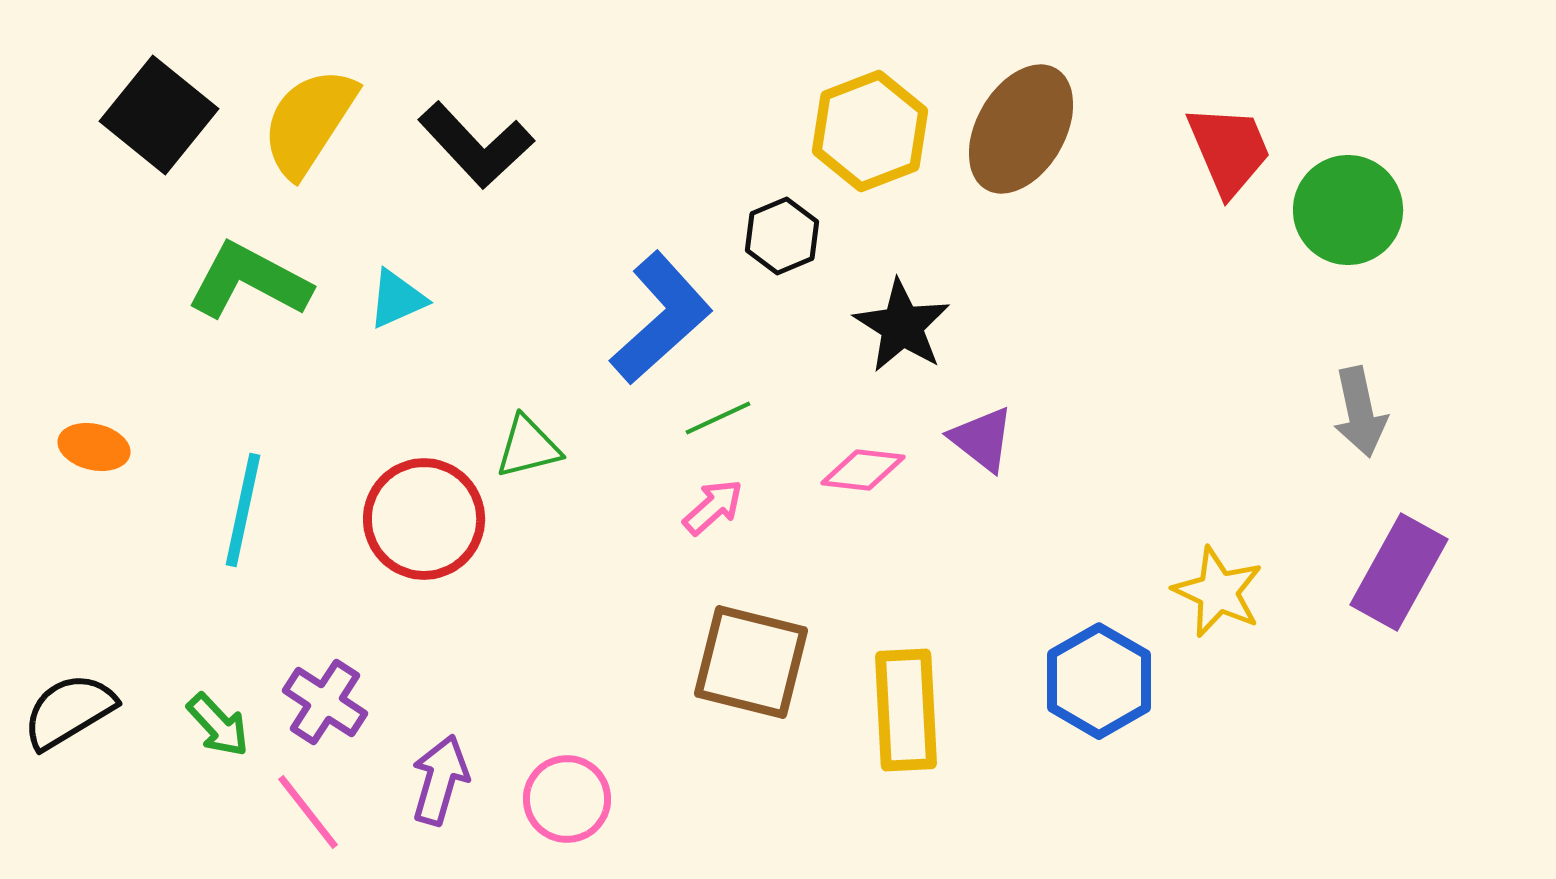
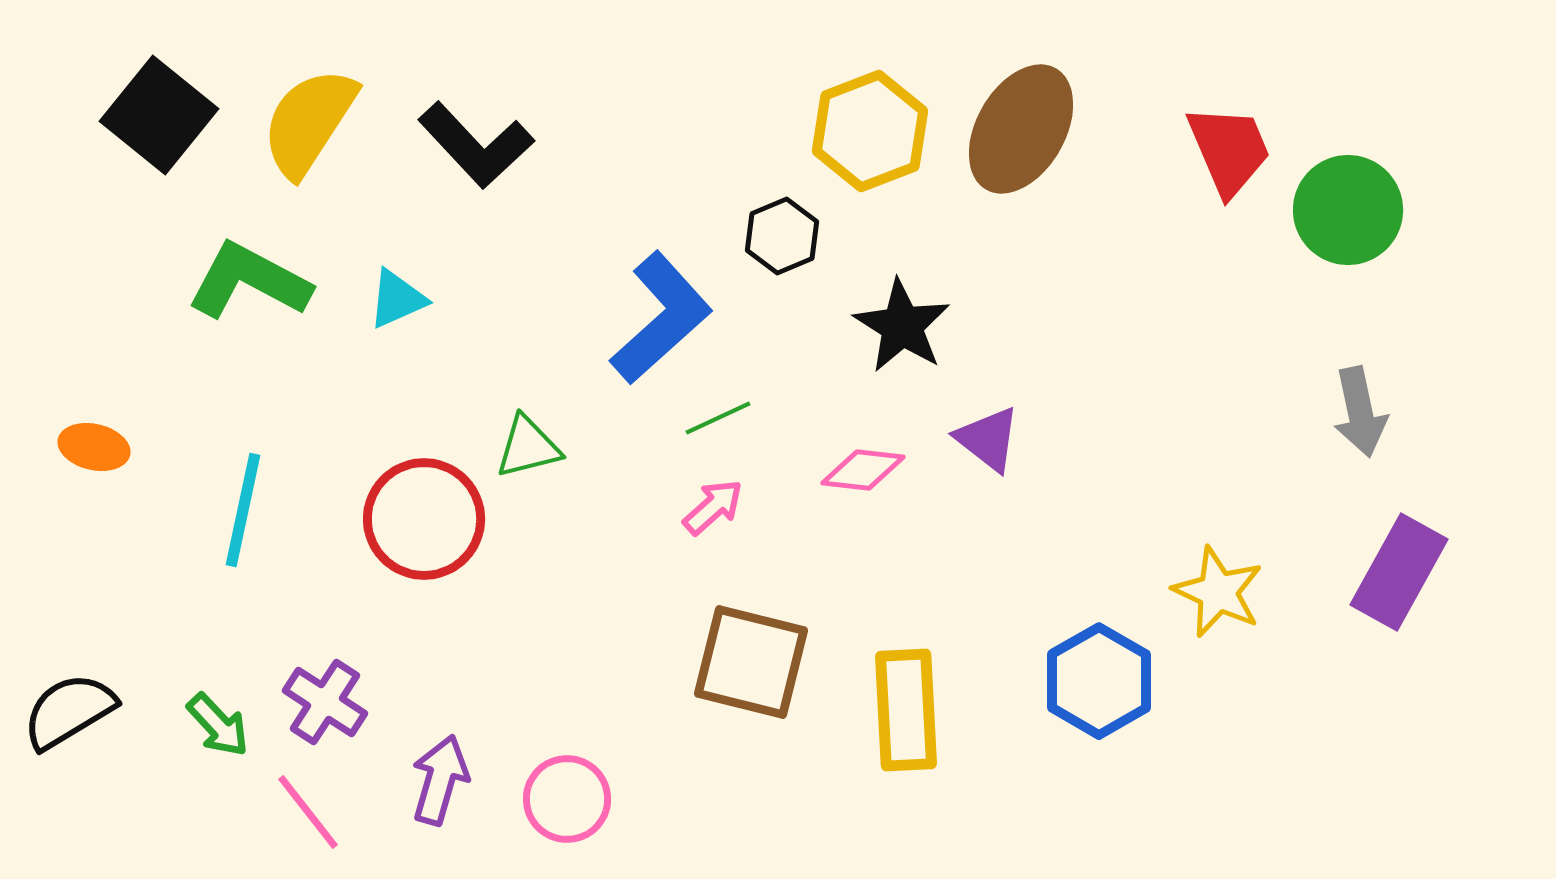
purple triangle: moved 6 px right
